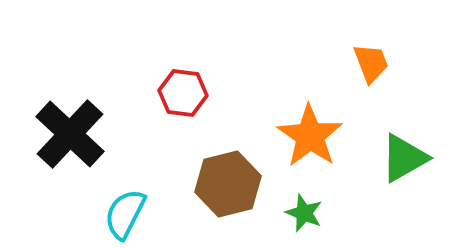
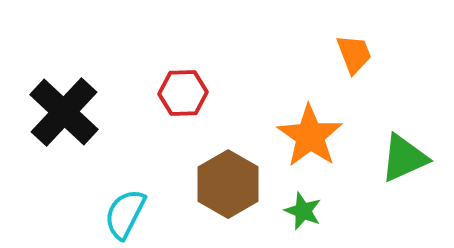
orange trapezoid: moved 17 px left, 9 px up
red hexagon: rotated 9 degrees counterclockwise
black cross: moved 6 px left, 22 px up
green triangle: rotated 6 degrees clockwise
brown hexagon: rotated 16 degrees counterclockwise
green star: moved 1 px left, 2 px up
